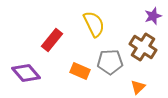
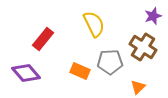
red rectangle: moved 9 px left, 1 px up
